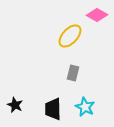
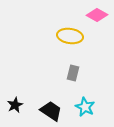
yellow ellipse: rotated 55 degrees clockwise
black star: rotated 21 degrees clockwise
black trapezoid: moved 2 px left, 2 px down; rotated 125 degrees clockwise
